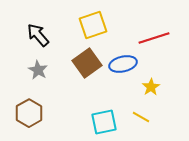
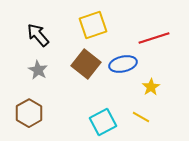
brown square: moved 1 px left, 1 px down; rotated 16 degrees counterclockwise
cyan square: moved 1 px left; rotated 16 degrees counterclockwise
